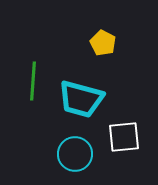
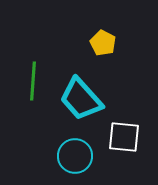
cyan trapezoid: rotated 33 degrees clockwise
white square: rotated 12 degrees clockwise
cyan circle: moved 2 px down
